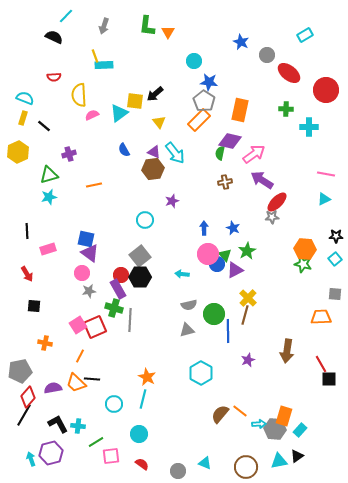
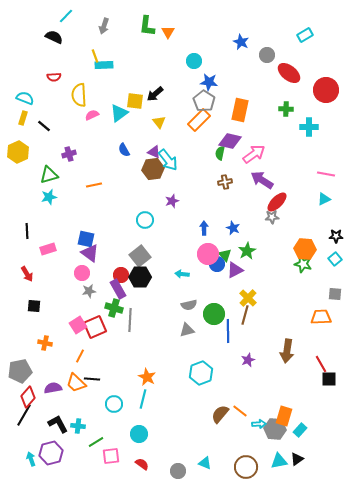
cyan arrow at (175, 153): moved 7 px left, 7 px down
cyan hexagon at (201, 373): rotated 10 degrees clockwise
black triangle at (297, 456): moved 3 px down
